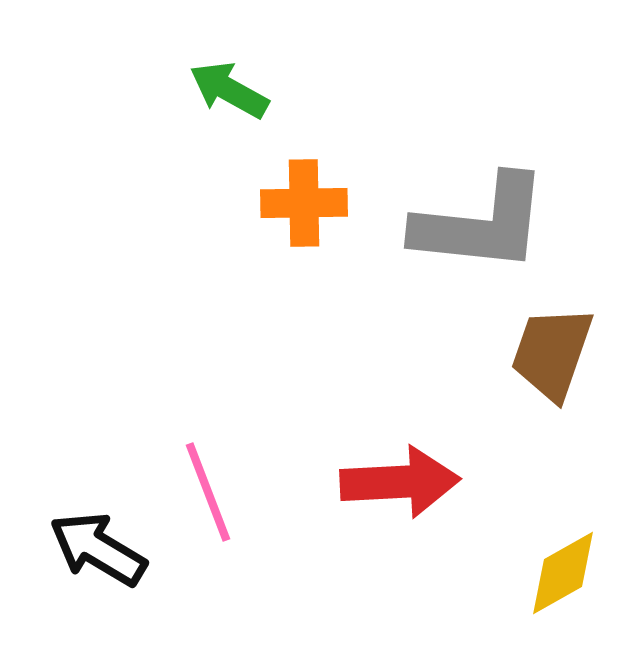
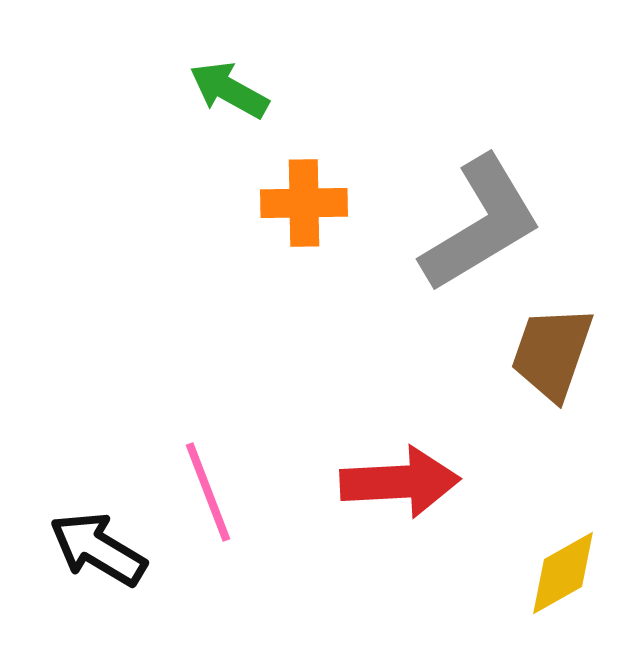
gray L-shape: rotated 37 degrees counterclockwise
